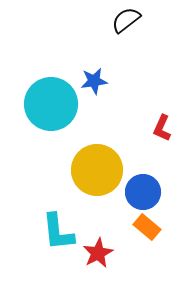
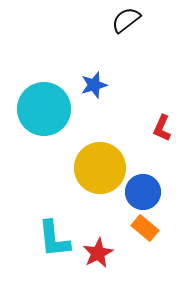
blue star: moved 4 px down; rotated 8 degrees counterclockwise
cyan circle: moved 7 px left, 5 px down
yellow circle: moved 3 px right, 2 px up
orange rectangle: moved 2 px left, 1 px down
cyan L-shape: moved 4 px left, 7 px down
